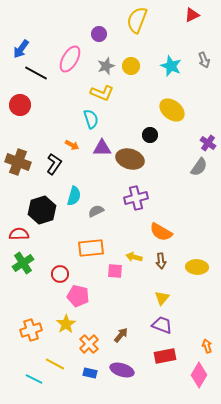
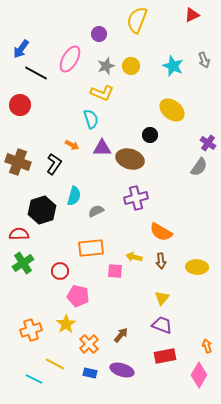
cyan star at (171, 66): moved 2 px right
red circle at (60, 274): moved 3 px up
